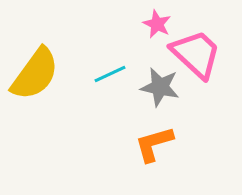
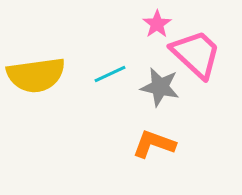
pink star: rotated 12 degrees clockwise
yellow semicircle: moved 1 px right, 1 px down; rotated 46 degrees clockwise
orange L-shape: rotated 36 degrees clockwise
